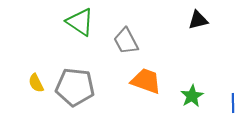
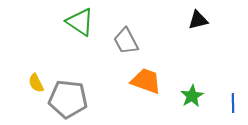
gray pentagon: moved 7 px left, 12 px down
